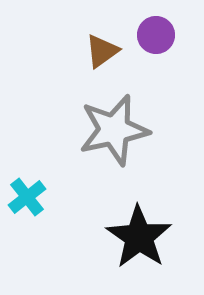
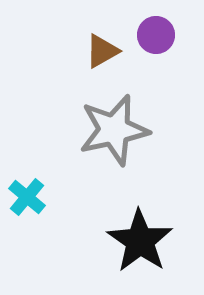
brown triangle: rotated 6 degrees clockwise
cyan cross: rotated 12 degrees counterclockwise
black star: moved 1 px right, 4 px down
